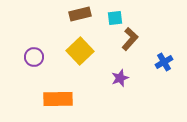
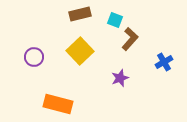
cyan square: moved 2 px down; rotated 28 degrees clockwise
orange rectangle: moved 5 px down; rotated 16 degrees clockwise
